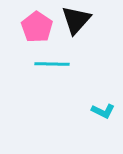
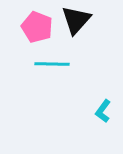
pink pentagon: rotated 12 degrees counterclockwise
cyan L-shape: rotated 100 degrees clockwise
